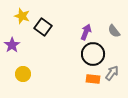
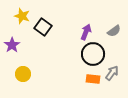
gray semicircle: rotated 88 degrees counterclockwise
